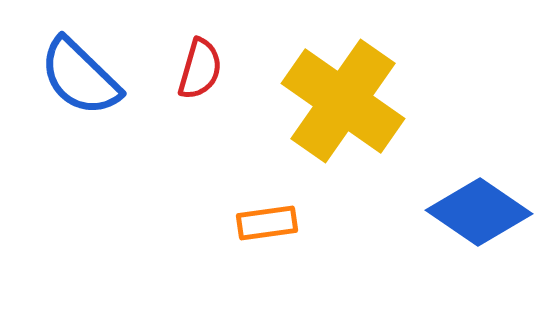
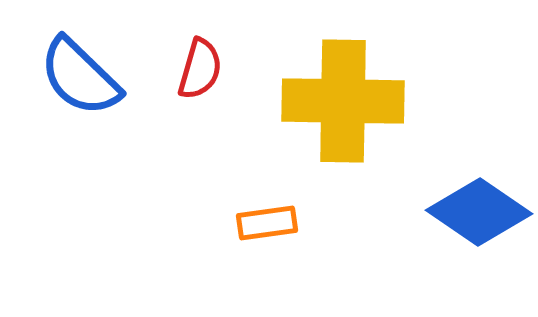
yellow cross: rotated 34 degrees counterclockwise
